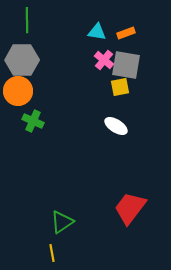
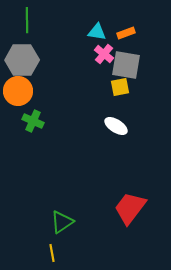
pink cross: moved 6 px up
